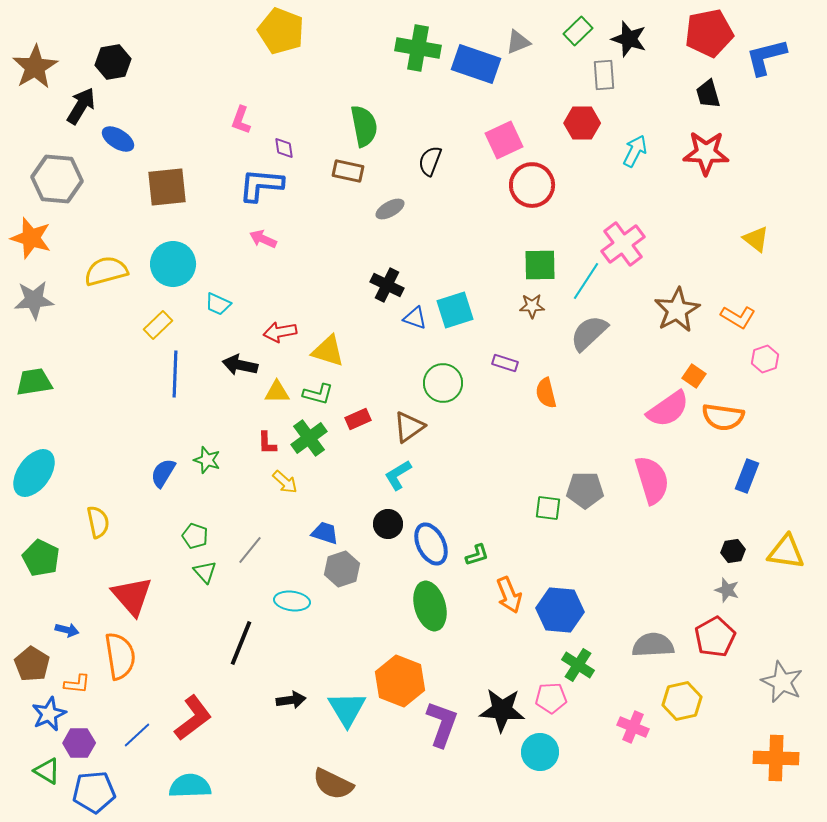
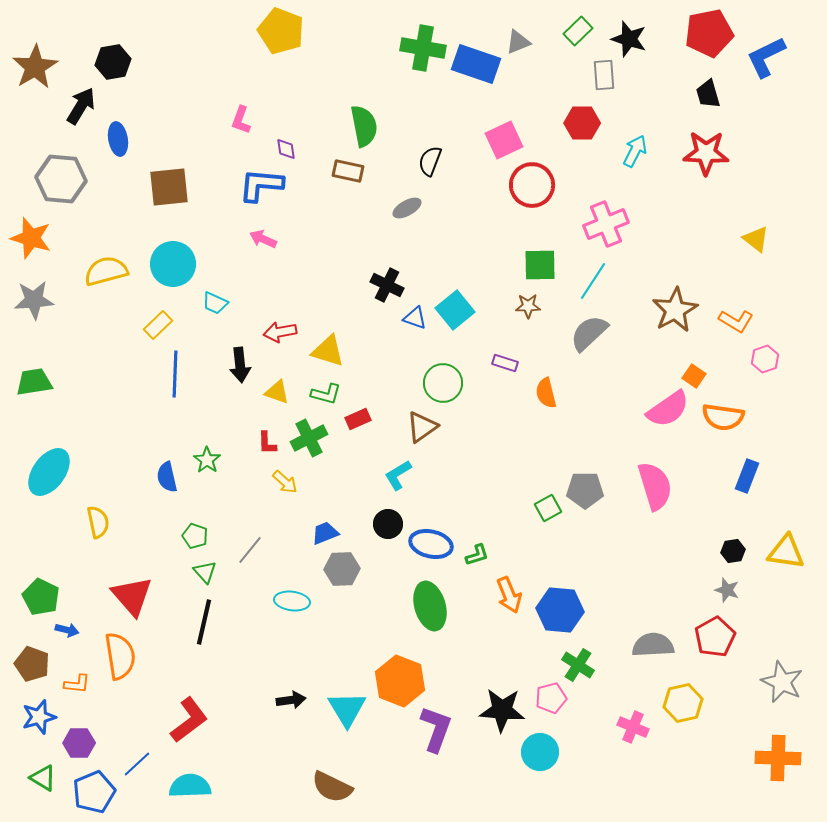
green cross at (418, 48): moved 5 px right
blue L-shape at (766, 57): rotated 12 degrees counterclockwise
blue ellipse at (118, 139): rotated 48 degrees clockwise
purple diamond at (284, 148): moved 2 px right, 1 px down
gray hexagon at (57, 179): moved 4 px right
brown square at (167, 187): moved 2 px right
gray ellipse at (390, 209): moved 17 px right, 1 px up
pink cross at (623, 244): moved 17 px left, 20 px up; rotated 15 degrees clockwise
cyan line at (586, 281): moved 7 px right
cyan trapezoid at (218, 304): moved 3 px left, 1 px up
brown star at (532, 306): moved 4 px left
cyan square at (455, 310): rotated 21 degrees counterclockwise
brown star at (677, 310): moved 2 px left
orange L-shape at (738, 317): moved 2 px left, 4 px down
black arrow at (240, 365): rotated 108 degrees counterclockwise
yellow triangle at (277, 392): rotated 20 degrees clockwise
green L-shape at (318, 394): moved 8 px right
brown triangle at (409, 427): moved 13 px right
green cross at (309, 438): rotated 9 degrees clockwise
green star at (207, 460): rotated 16 degrees clockwise
cyan ellipse at (34, 473): moved 15 px right, 1 px up
blue semicircle at (163, 473): moved 4 px right, 4 px down; rotated 44 degrees counterclockwise
pink semicircle at (652, 480): moved 3 px right, 6 px down
green square at (548, 508): rotated 36 degrees counterclockwise
blue trapezoid at (325, 533): rotated 40 degrees counterclockwise
blue ellipse at (431, 544): rotated 51 degrees counterclockwise
green pentagon at (41, 558): moved 39 px down
gray hexagon at (342, 569): rotated 16 degrees clockwise
black line at (241, 643): moved 37 px left, 21 px up; rotated 9 degrees counterclockwise
brown pentagon at (32, 664): rotated 12 degrees counterclockwise
pink pentagon at (551, 698): rotated 12 degrees counterclockwise
yellow hexagon at (682, 701): moved 1 px right, 2 px down
blue star at (49, 714): moved 10 px left, 3 px down; rotated 8 degrees clockwise
red L-shape at (193, 718): moved 4 px left, 2 px down
purple L-shape at (442, 724): moved 6 px left, 5 px down
blue line at (137, 735): moved 29 px down
orange cross at (776, 758): moved 2 px right
green triangle at (47, 771): moved 4 px left, 7 px down
brown semicircle at (333, 784): moved 1 px left, 3 px down
blue pentagon at (94, 792): rotated 18 degrees counterclockwise
